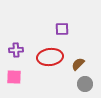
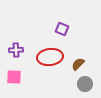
purple square: rotated 24 degrees clockwise
